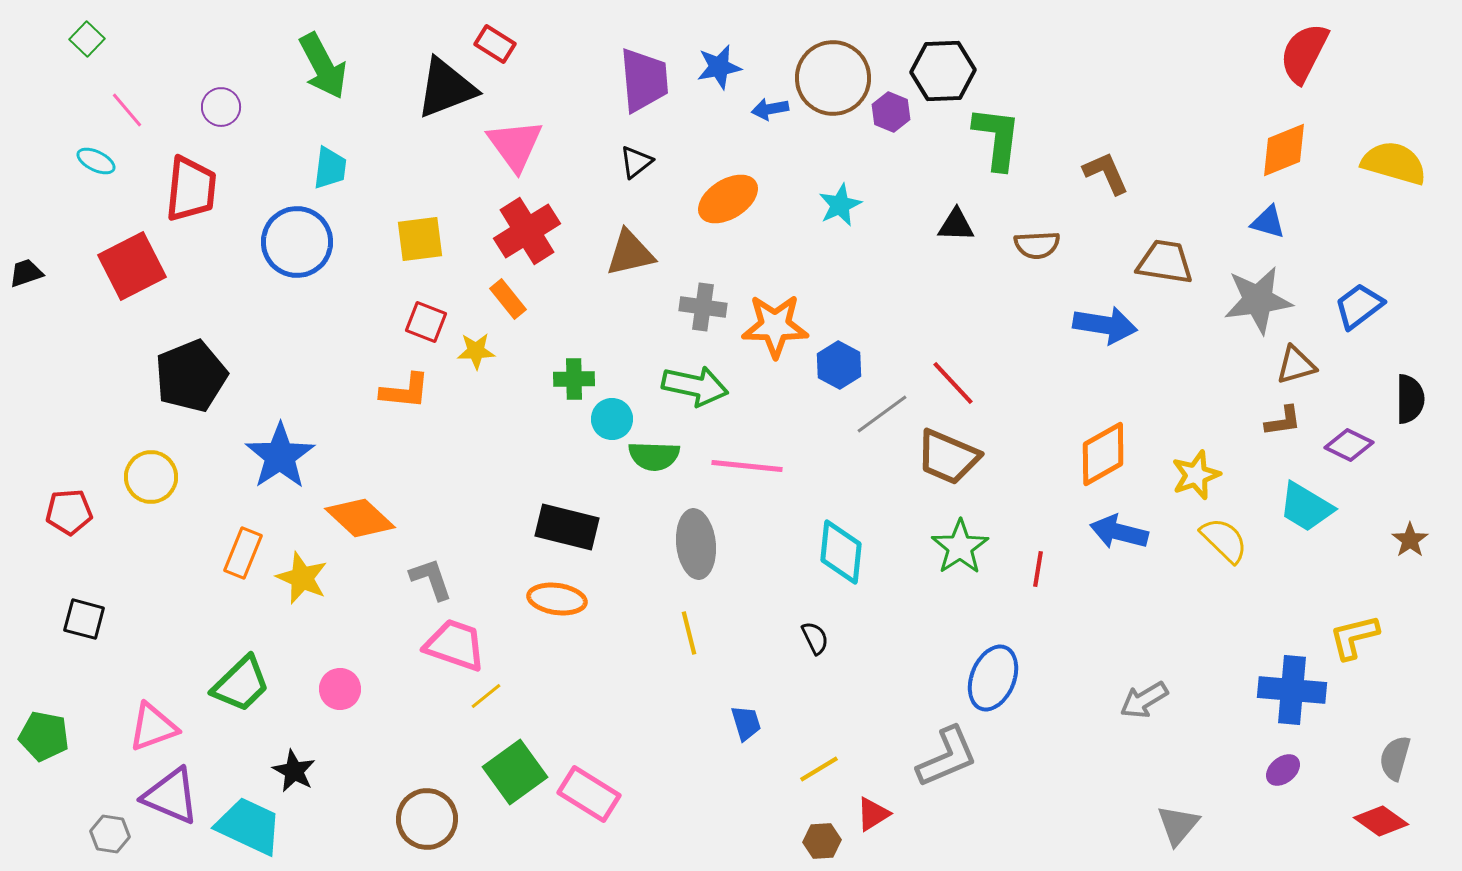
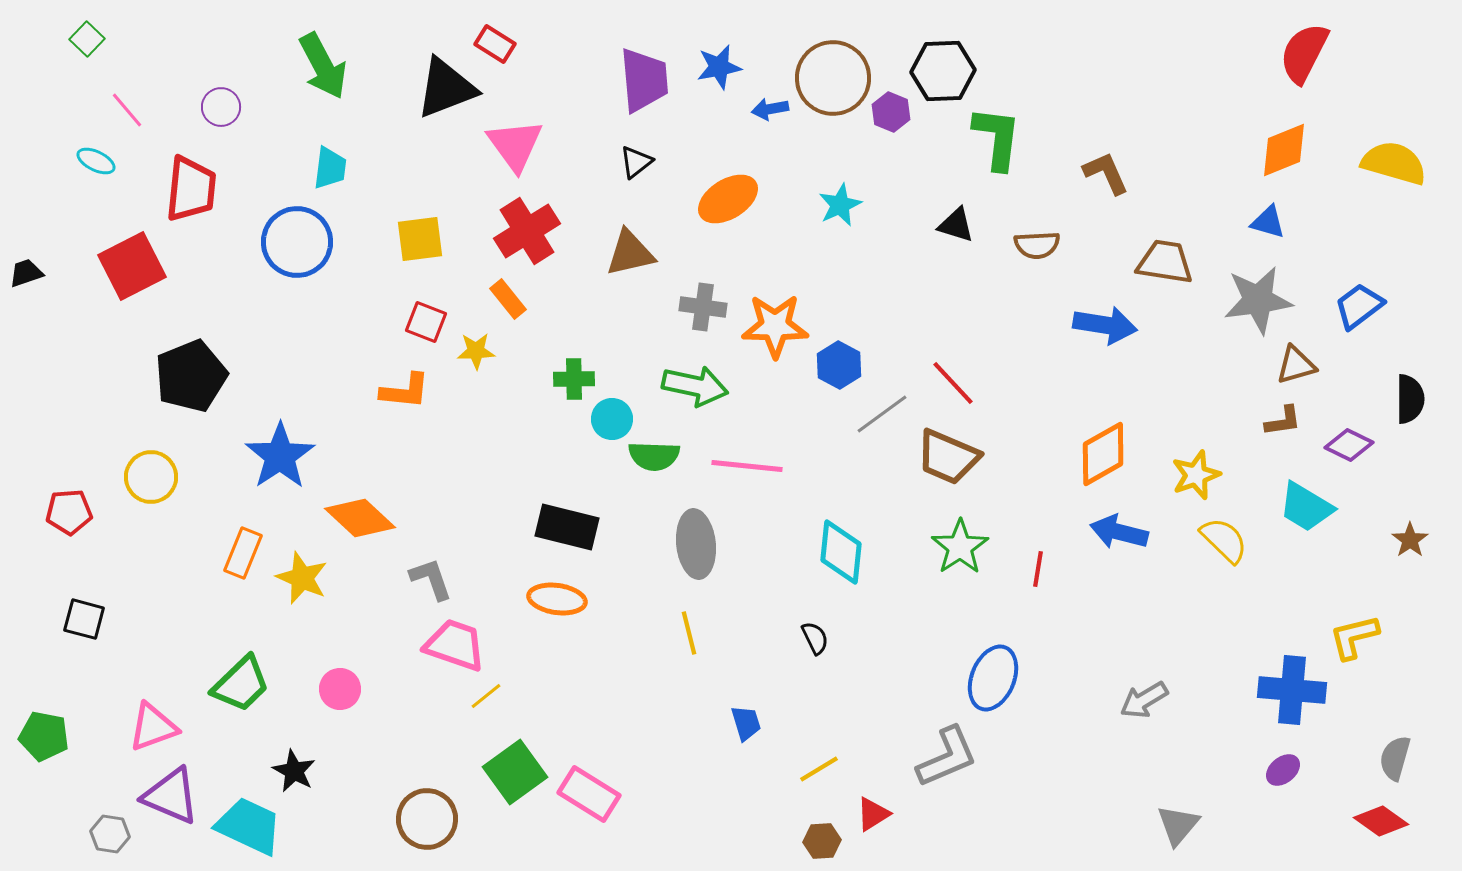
black triangle at (956, 225): rotated 15 degrees clockwise
